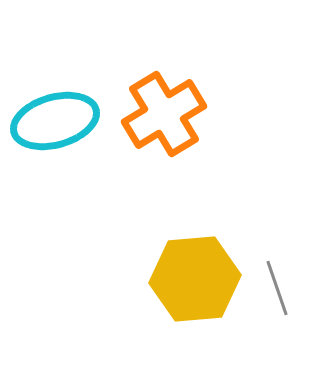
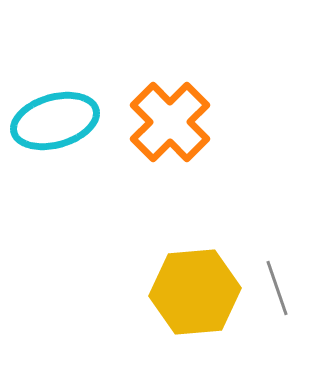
orange cross: moved 6 px right, 8 px down; rotated 14 degrees counterclockwise
yellow hexagon: moved 13 px down
